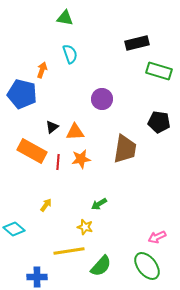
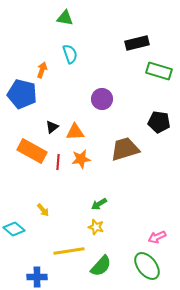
brown trapezoid: rotated 116 degrees counterclockwise
yellow arrow: moved 3 px left, 5 px down; rotated 104 degrees clockwise
yellow star: moved 11 px right
